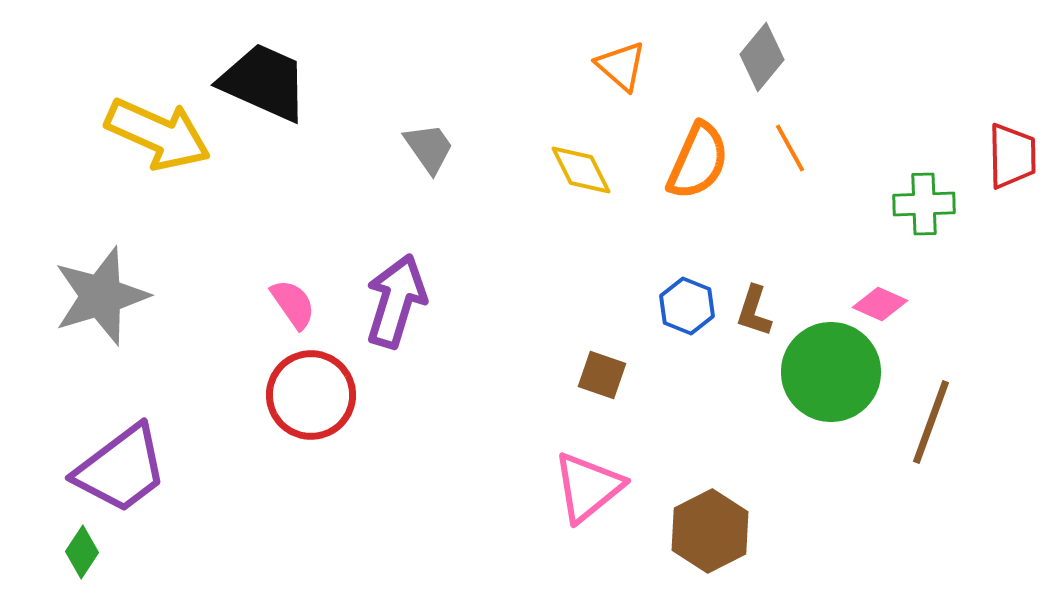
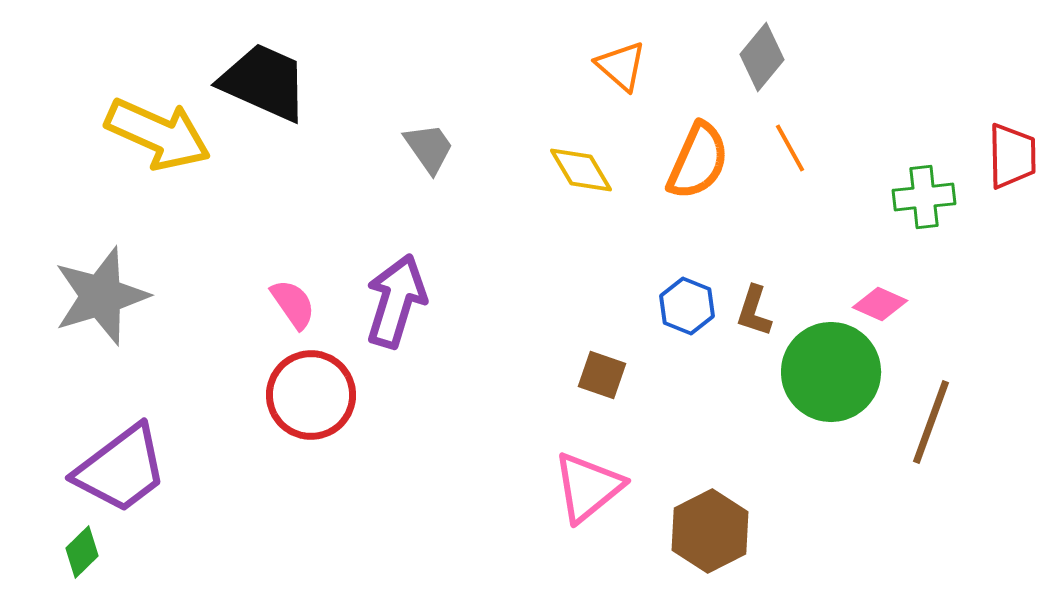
yellow diamond: rotated 4 degrees counterclockwise
green cross: moved 7 px up; rotated 4 degrees counterclockwise
green diamond: rotated 12 degrees clockwise
